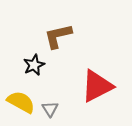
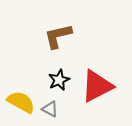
black star: moved 25 px right, 15 px down
gray triangle: rotated 30 degrees counterclockwise
